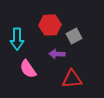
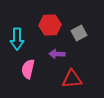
gray square: moved 5 px right, 3 px up
pink semicircle: rotated 48 degrees clockwise
